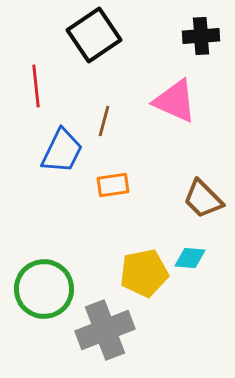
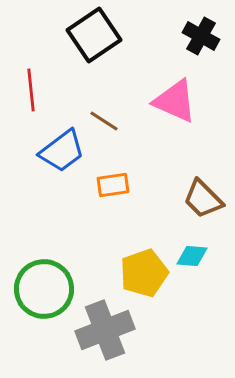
black cross: rotated 33 degrees clockwise
red line: moved 5 px left, 4 px down
brown line: rotated 72 degrees counterclockwise
blue trapezoid: rotated 27 degrees clockwise
cyan diamond: moved 2 px right, 2 px up
yellow pentagon: rotated 9 degrees counterclockwise
